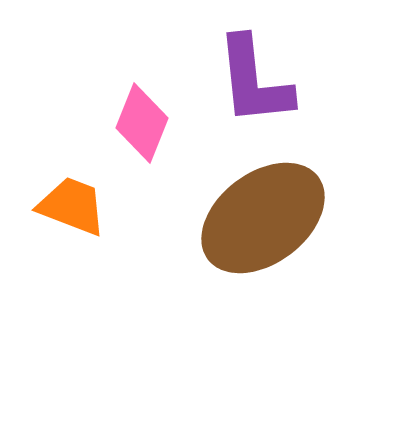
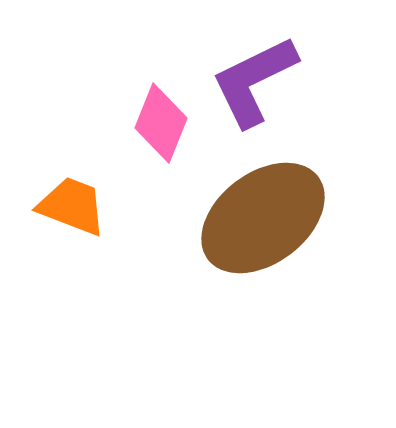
purple L-shape: rotated 70 degrees clockwise
pink diamond: moved 19 px right
